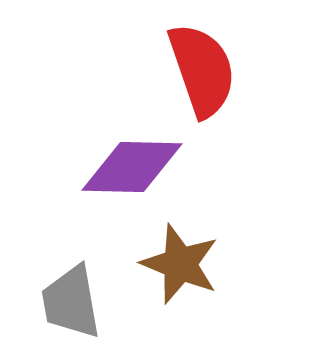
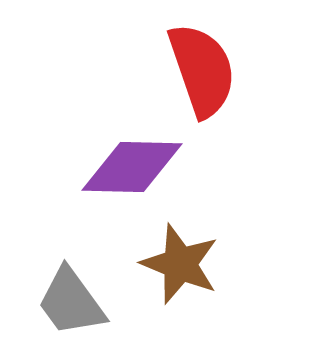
gray trapezoid: rotated 26 degrees counterclockwise
